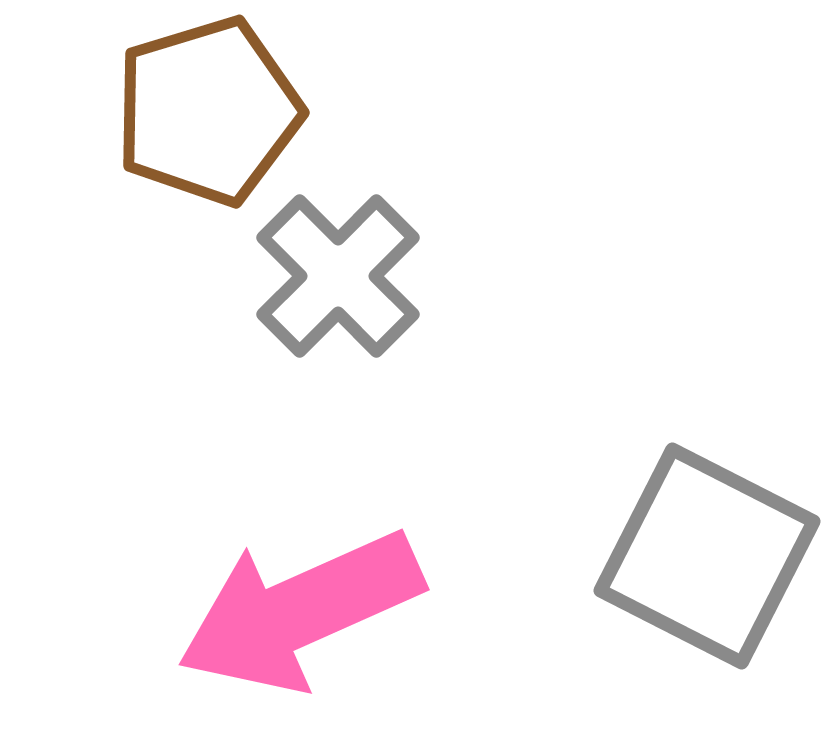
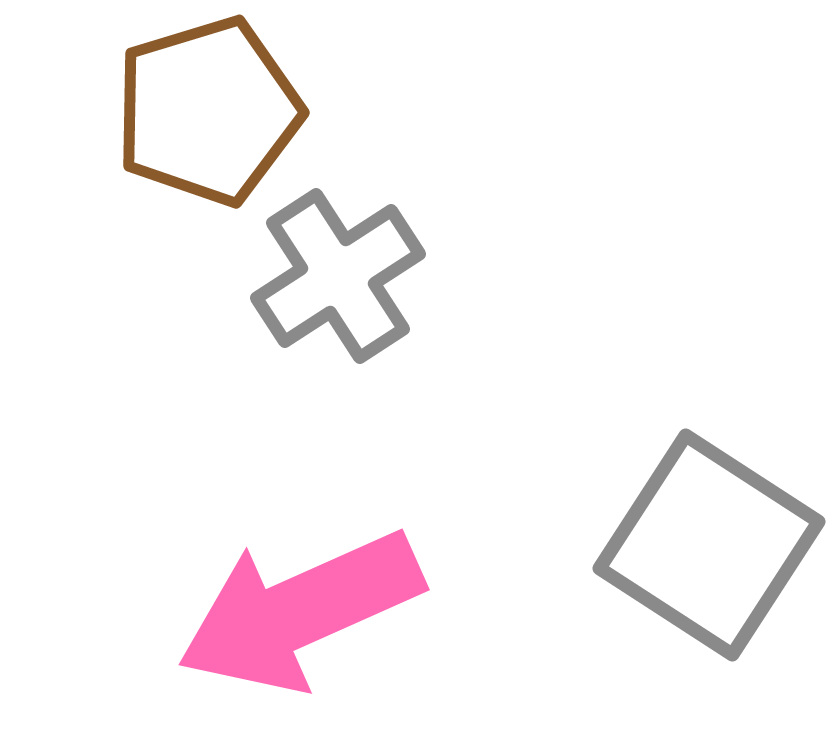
gray cross: rotated 12 degrees clockwise
gray square: moved 2 px right, 11 px up; rotated 6 degrees clockwise
